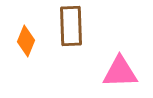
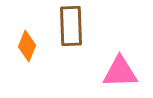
orange diamond: moved 1 px right, 5 px down
